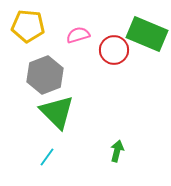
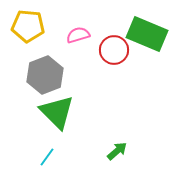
green arrow: rotated 35 degrees clockwise
